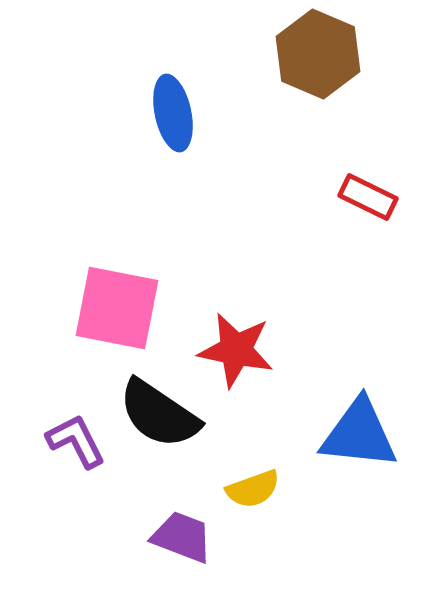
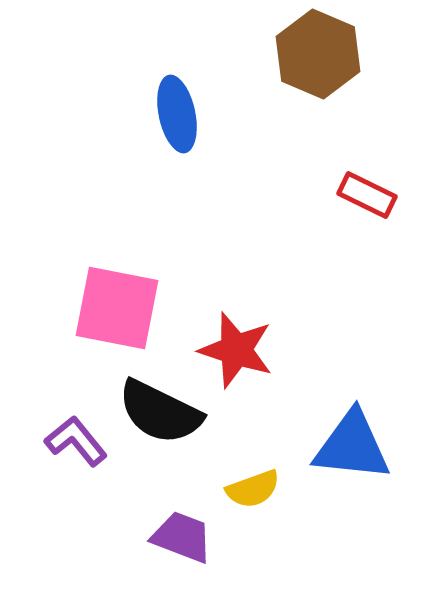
blue ellipse: moved 4 px right, 1 px down
red rectangle: moved 1 px left, 2 px up
red star: rotated 6 degrees clockwise
black semicircle: moved 1 px right, 2 px up; rotated 8 degrees counterclockwise
blue triangle: moved 7 px left, 12 px down
purple L-shape: rotated 12 degrees counterclockwise
